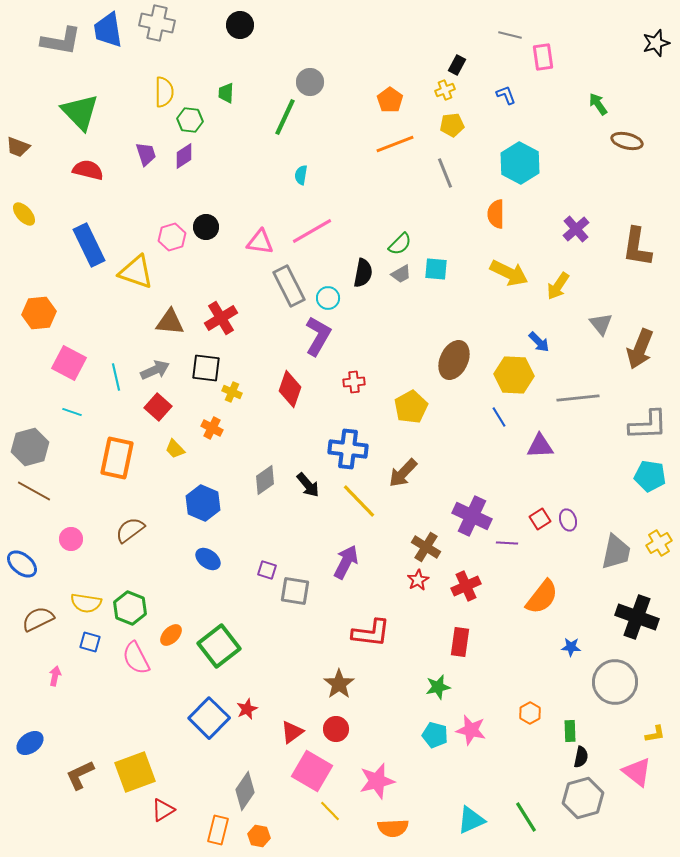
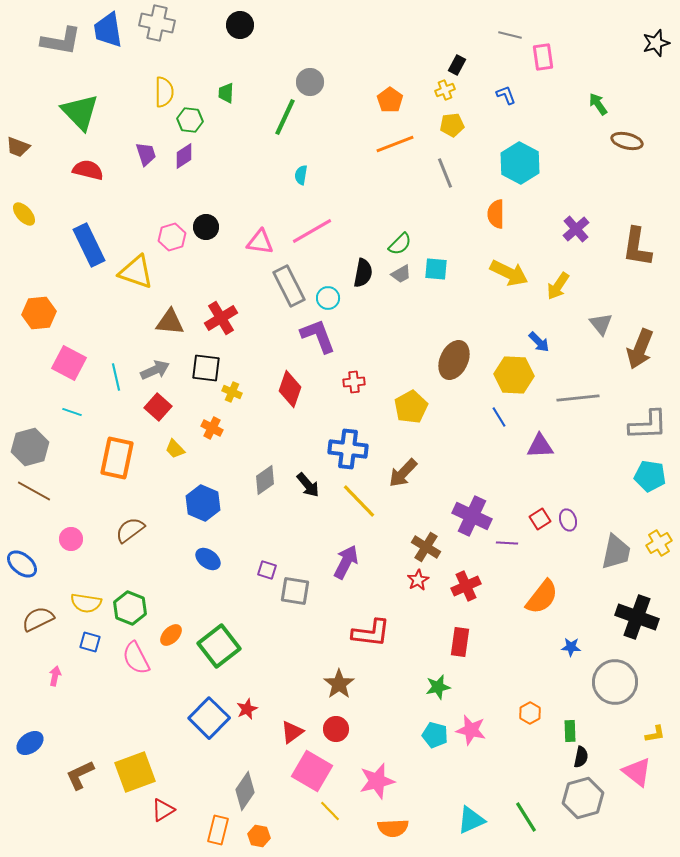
purple L-shape at (318, 336): rotated 51 degrees counterclockwise
